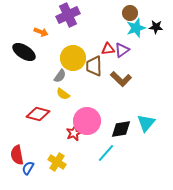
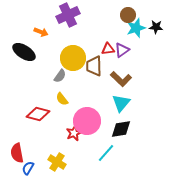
brown circle: moved 2 px left, 2 px down
yellow semicircle: moved 1 px left, 5 px down; rotated 16 degrees clockwise
cyan triangle: moved 25 px left, 20 px up
red semicircle: moved 2 px up
